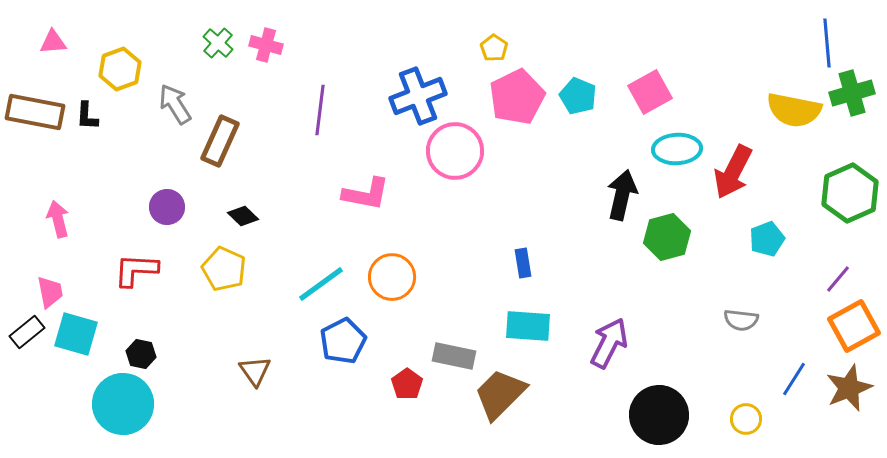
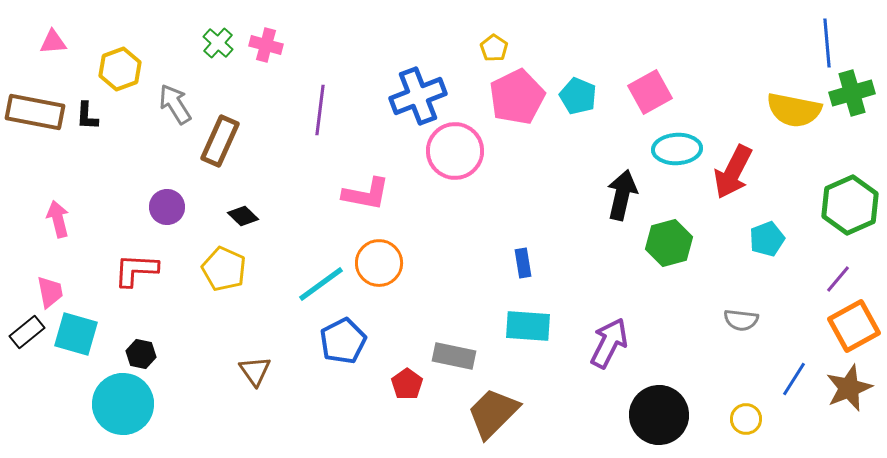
green hexagon at (850, 193): moved 12 px down
green hexagon at (667, 237): moved 2 px right, 6 px down
orange circle at (392, 277): moved 13 px left, 14 px up
brown trapezoid at (500, 394): moved 7 px left, 19 px down
